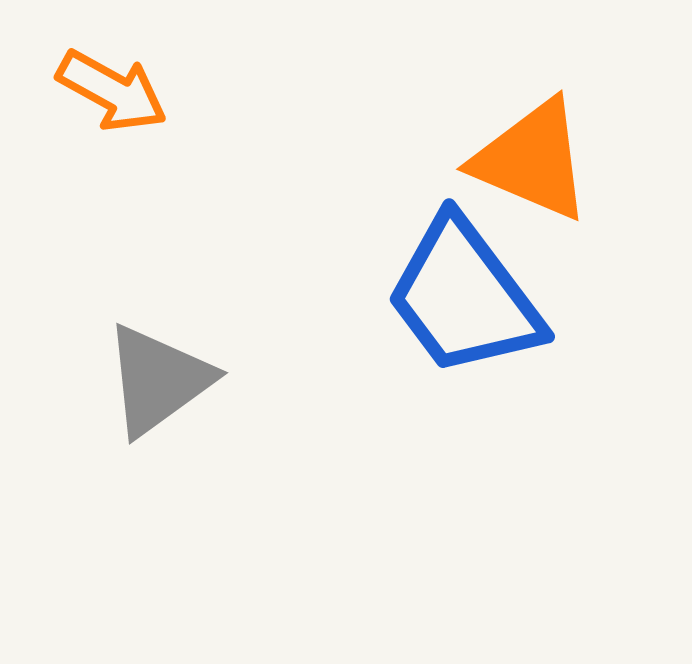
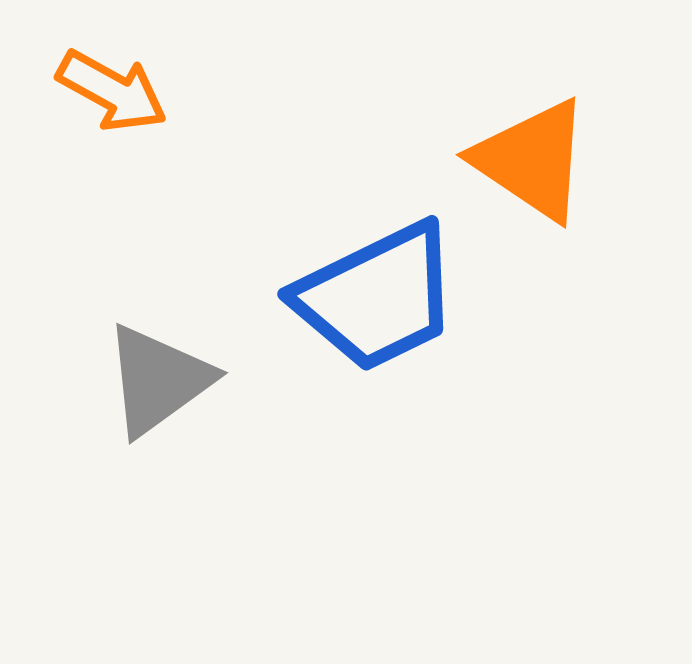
orange triangle: rotated 11 degrees clockwise
blue trapezoid: moved 87 px left; rotated 79 degrees counterclockwise
